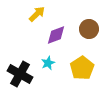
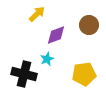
brown circle: moved 4 px up
cyan star: moved 1 px left, 4 px up
yellow pentagon: moved 2 px right, 6 px down; rotated 25 degrees clockwise
black cross: moved 4 px right; rotated 15 degrees counterclockwise
